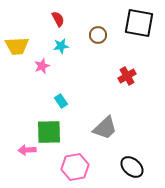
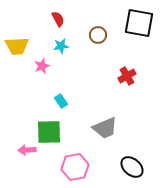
gray trapezoid: rotated 20 degrees clockwise
